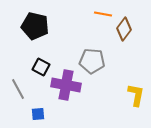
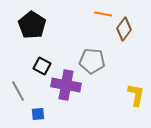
black pentagon: moved 3 px left, 1 px up; rotated 20 degrees clockwise
black square: moved 1 px right, 1 px up
gray line: moved 2 px down
